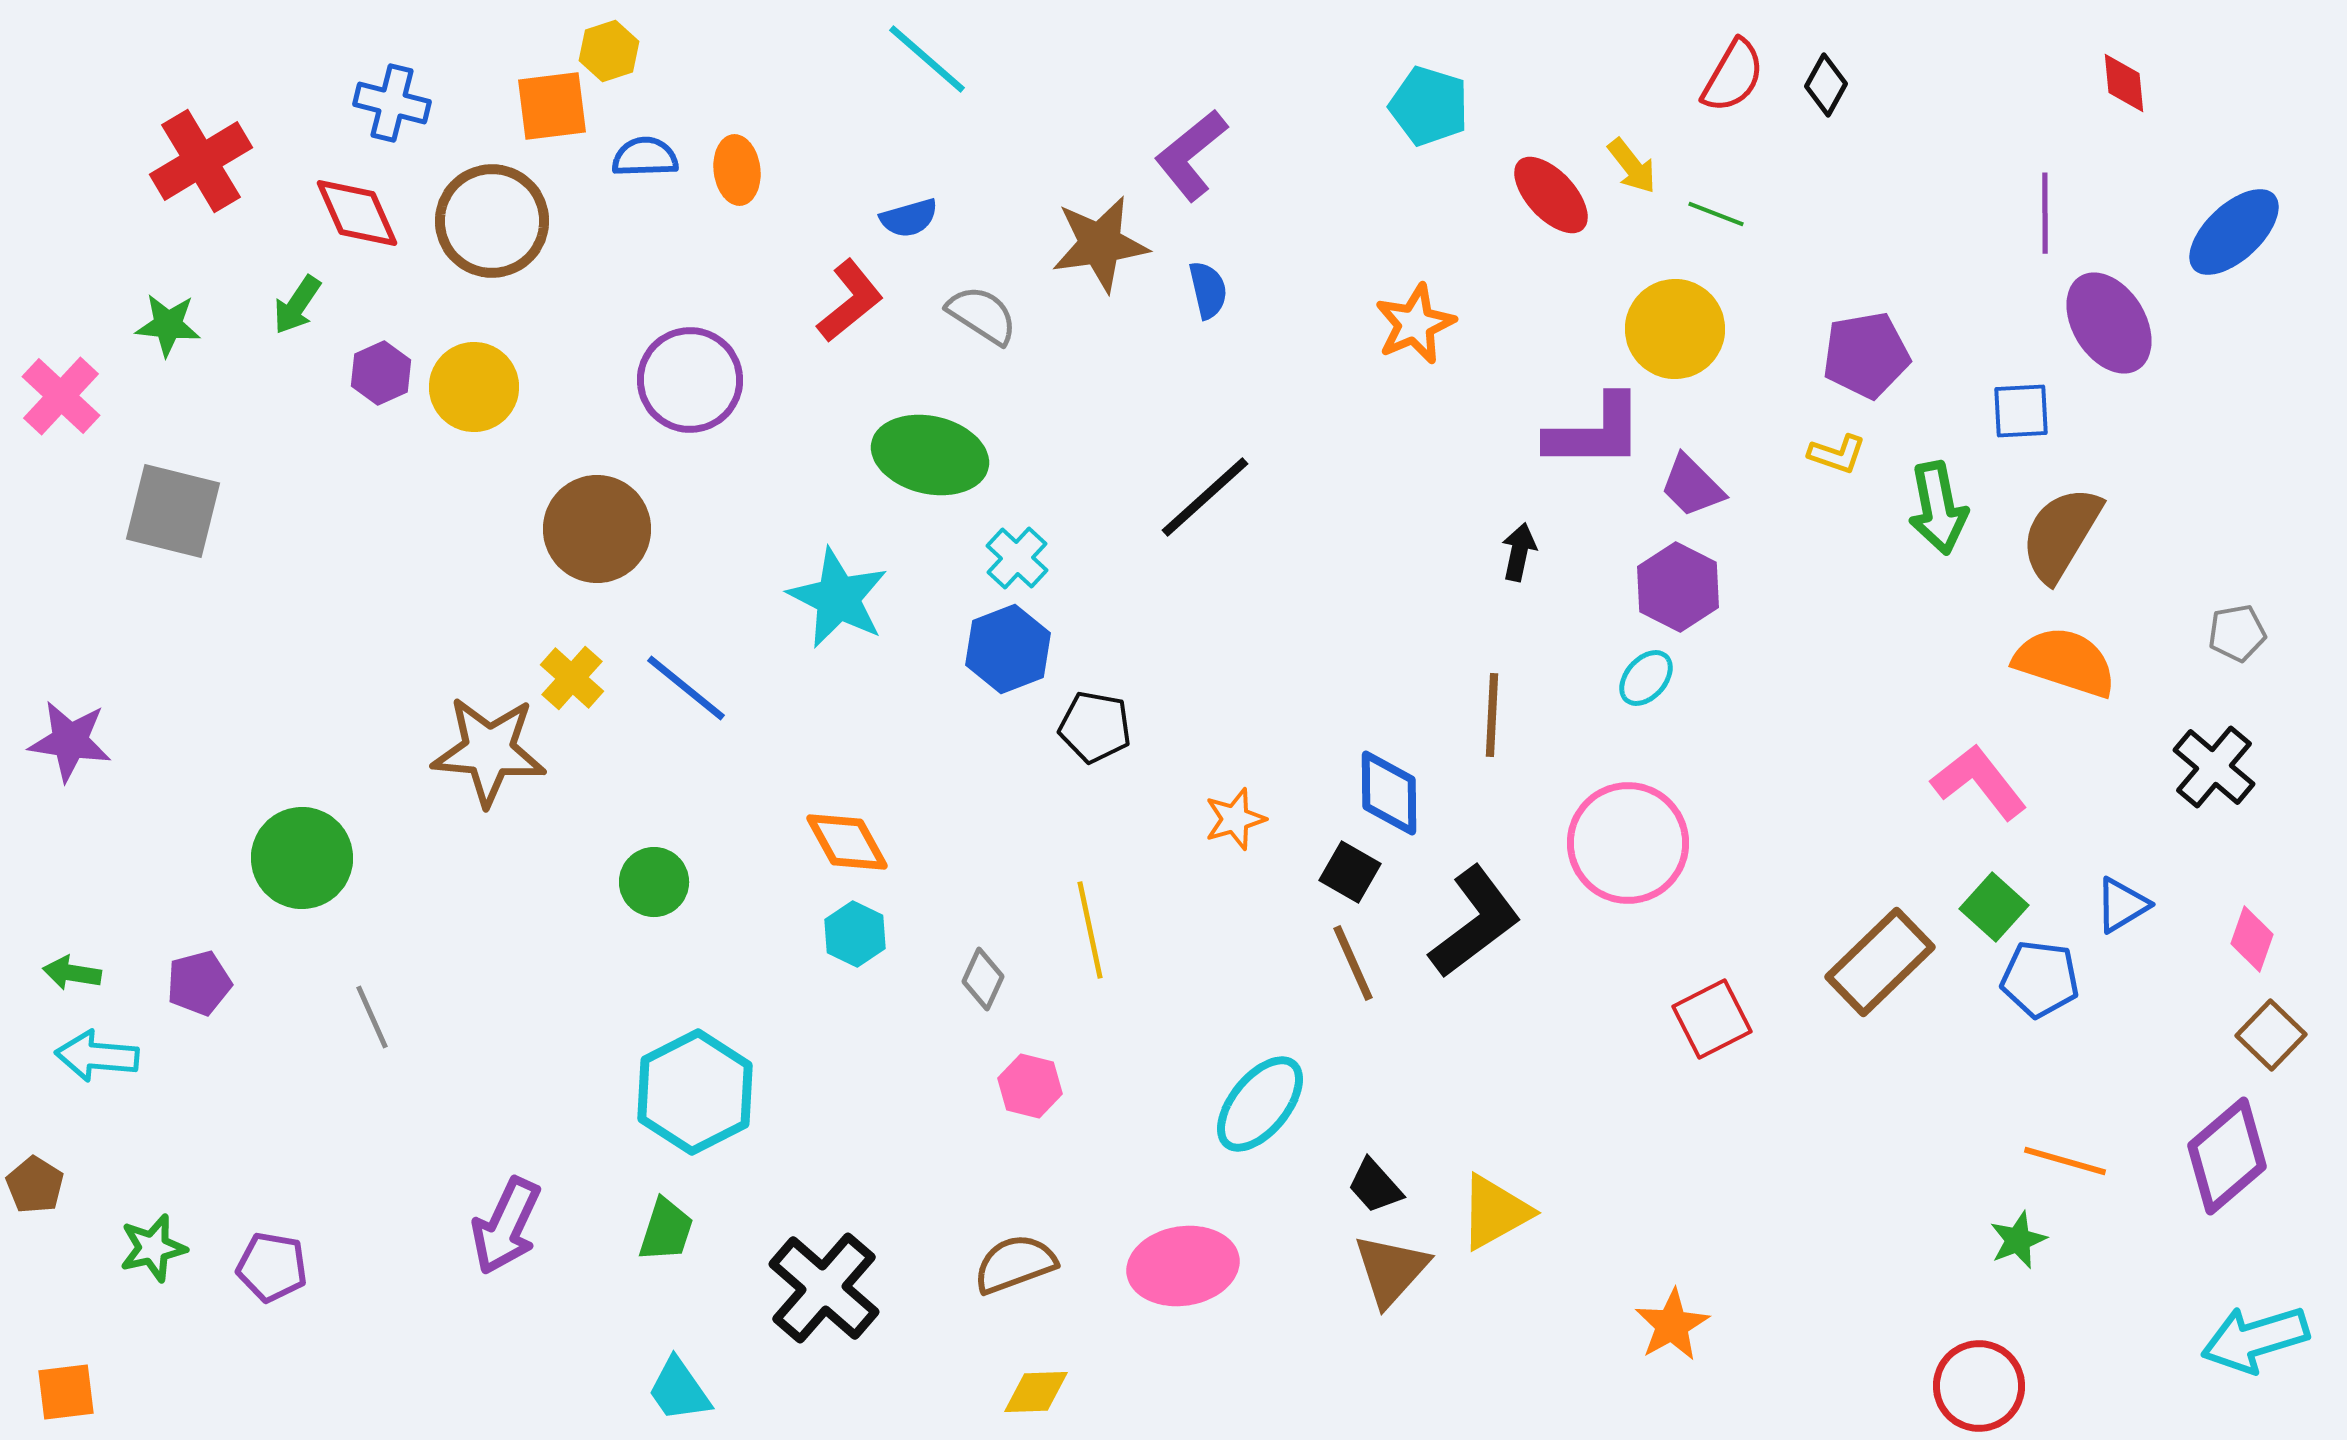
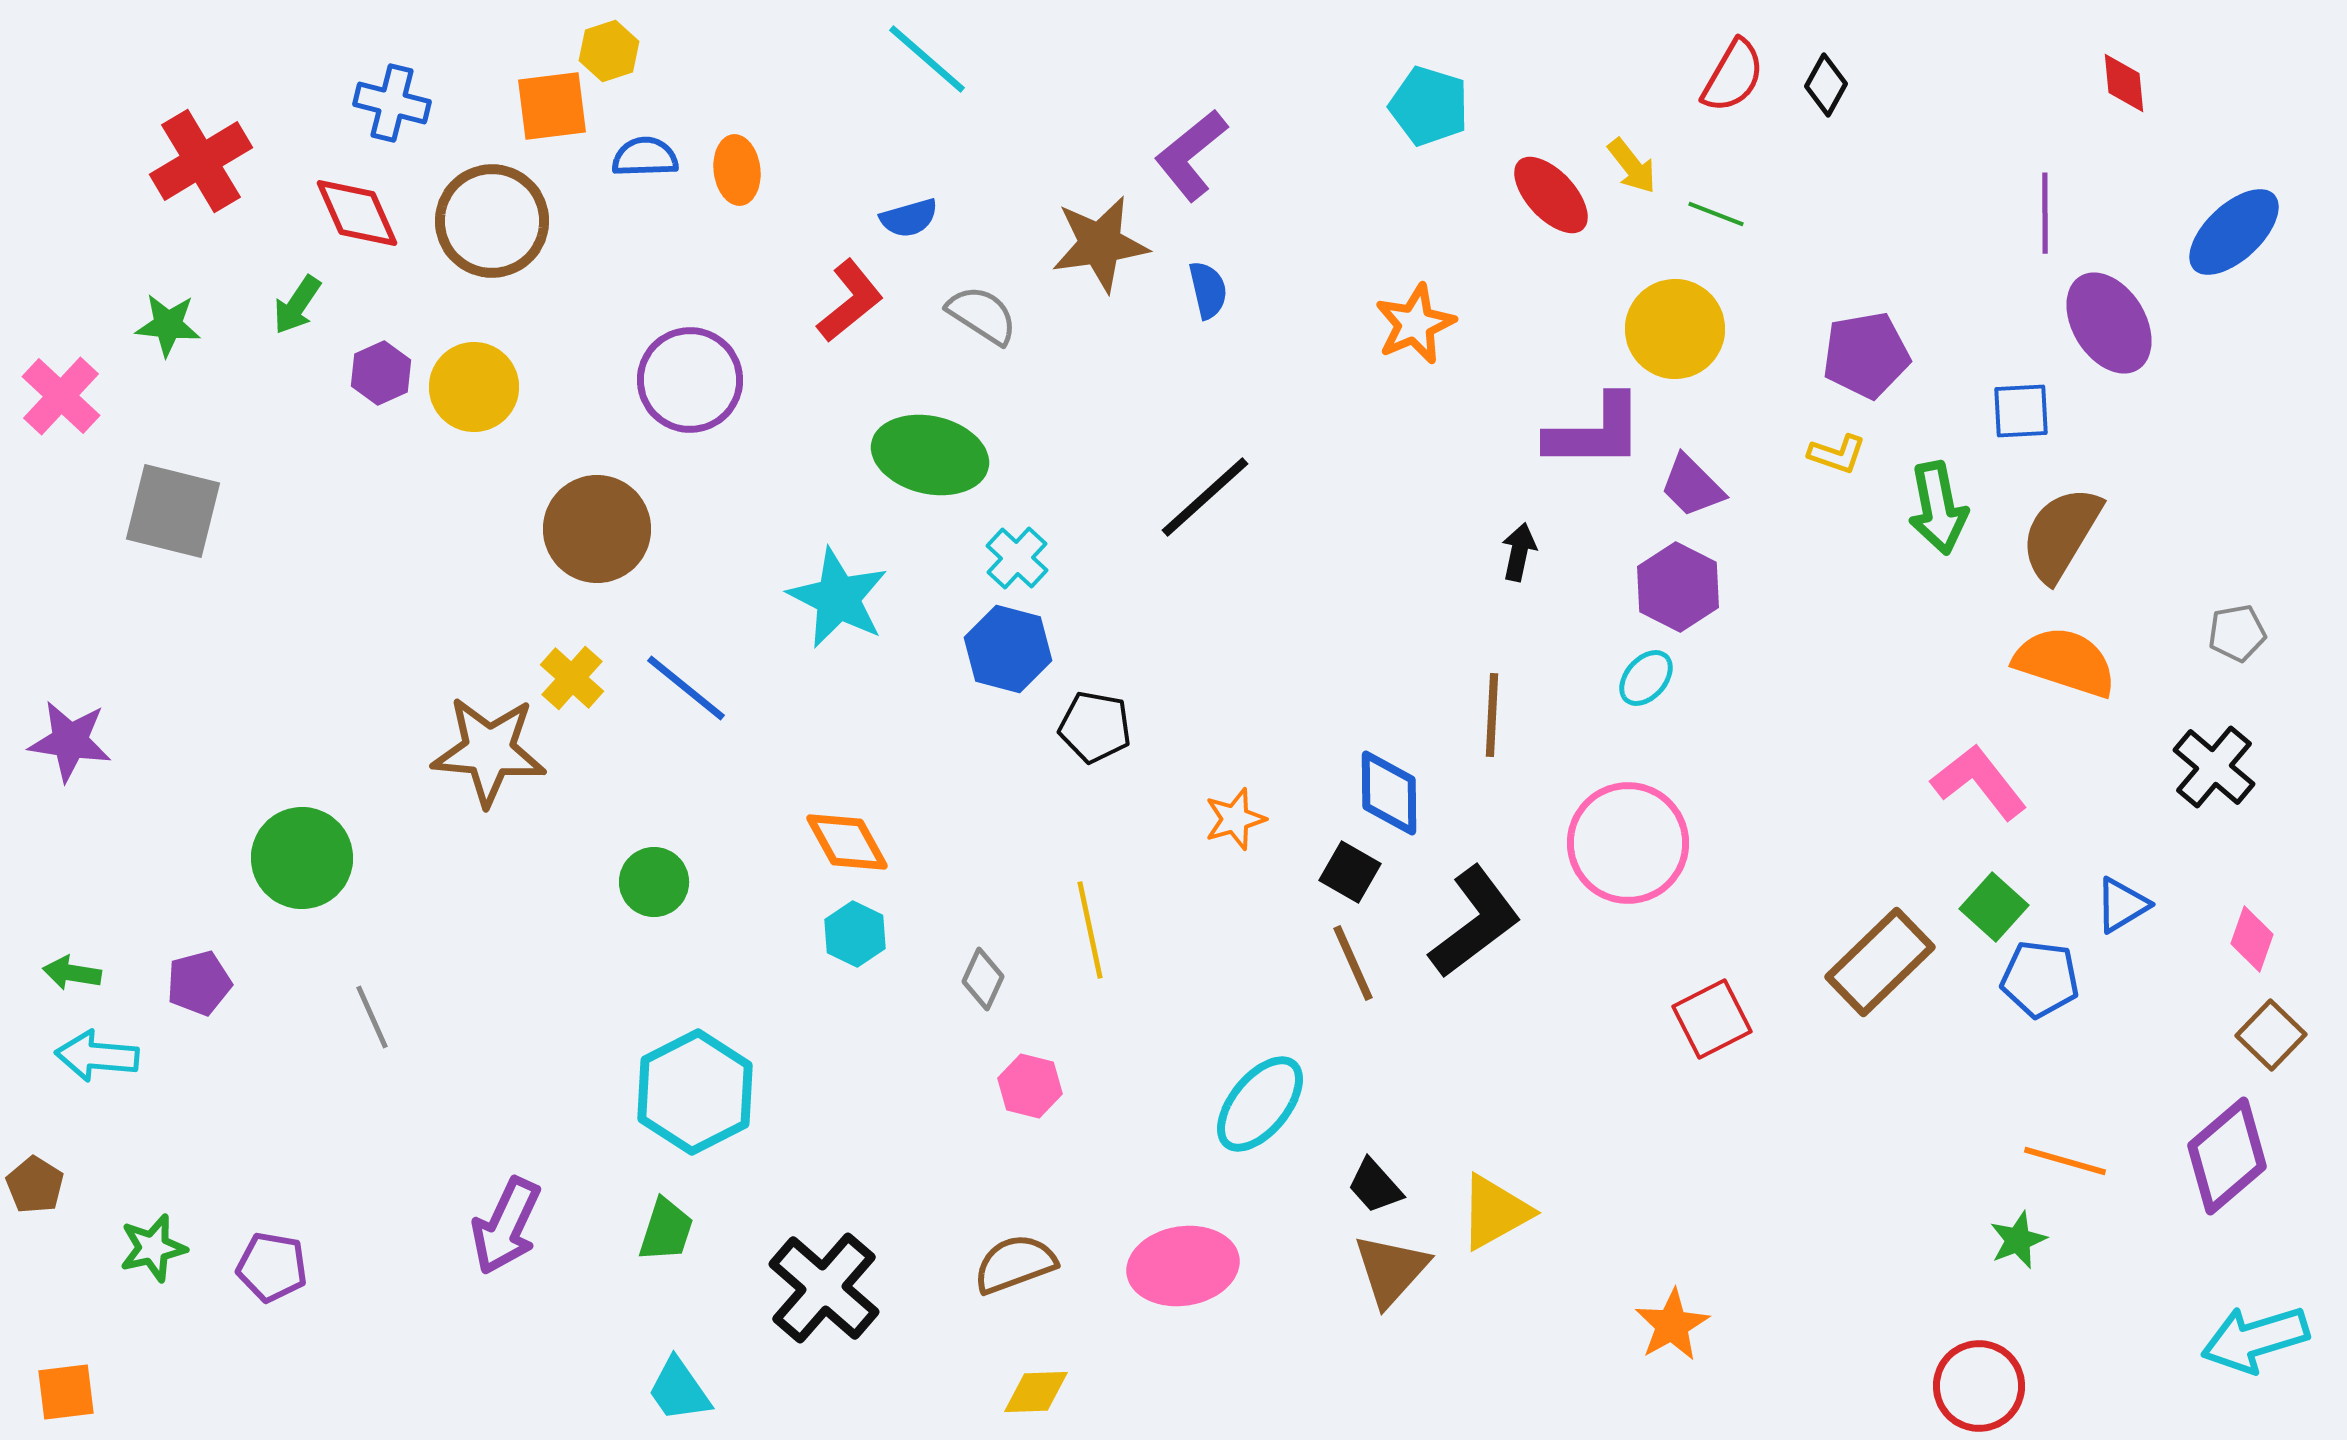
blue hexagon at (1008, 649): rotated 24 degrees counterclockwise
